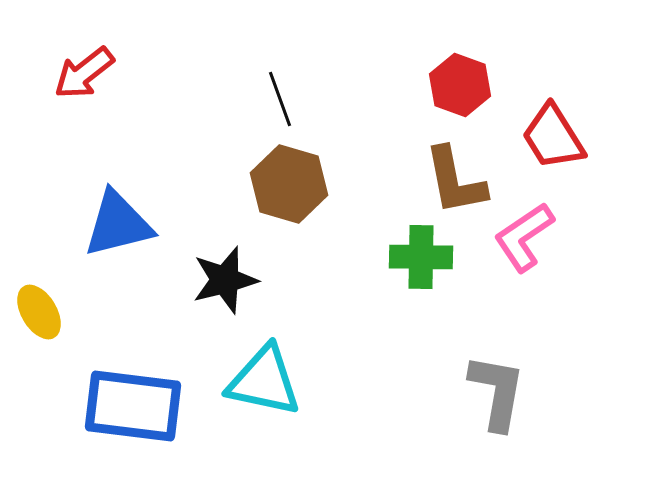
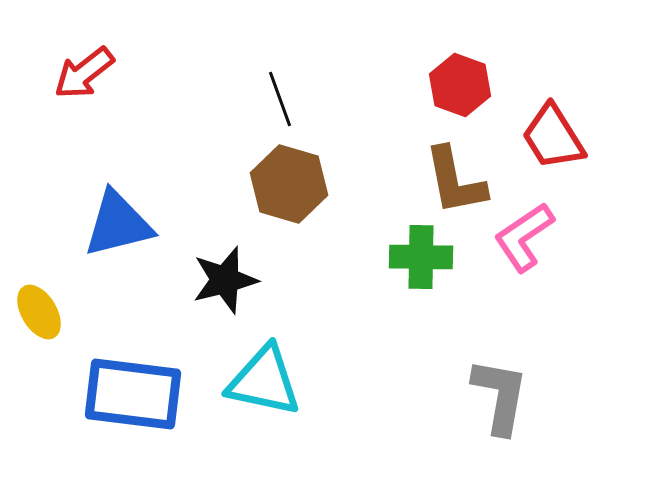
gray L-shape: moved 3 px right, 4 px down
blue rectangle: moved 12 px up
